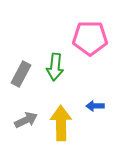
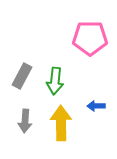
green arrow: moved 14 px down
gray rectangle: moved 1 px right, 2 px down
blue arrow: moved 1 px right
gray arrow: moved 1 px left, 1 px down; rotated 120 degrees clockwise
